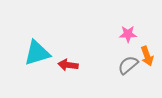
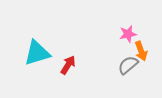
pink star: rotated 12 degrees counterclockwise
orange arrow: moved 6 px left, 5 px up
red arrow: rotated 114 degrees clockwise
